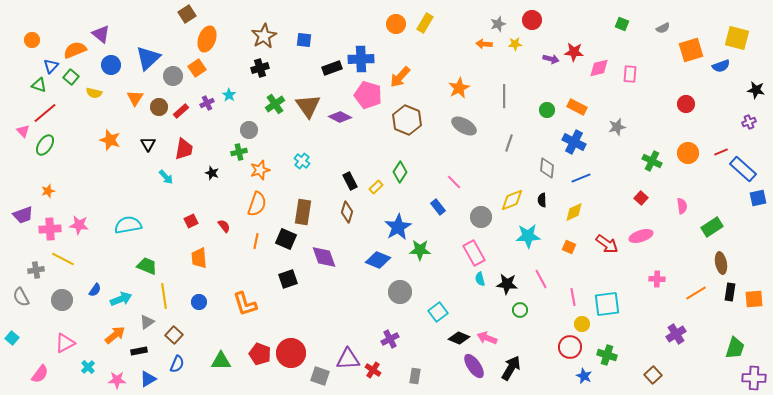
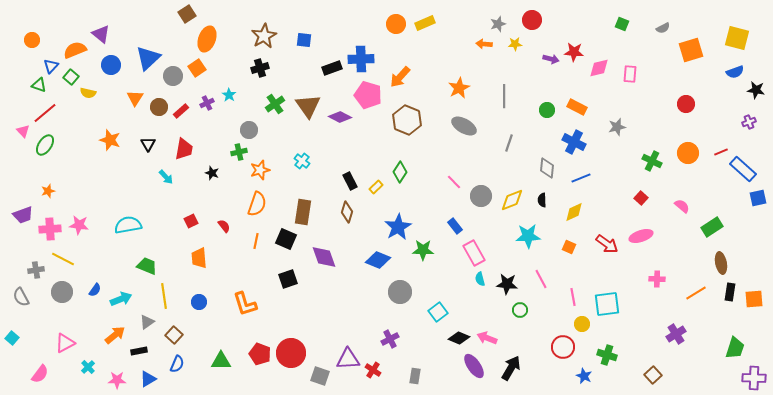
yellow rectangle at (425, 23): rotated 36 degrees clockwise
blue semicircle at (721, 66): moved 14 px right, 6 px down
yellow semicircle at (94, 93): moved 6 px left
pink semicircle at (682, 206): rotated 42 degrees counterclockwise
blue rectangle at (438, 207): moved 17 px right, 19 px down
gray circle at (481, 217): moved 21 px up
green star at (420, 250): moved 3 px right
gray circle at (62, 300): moved 8 px up
red circle at (570, 347): moved 7 px left
